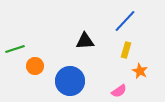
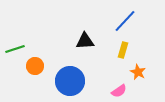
yellow rectangle: moved 3 px left
orange star: moved 2 px left, 1 px down
